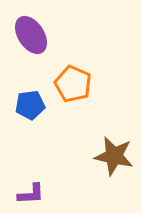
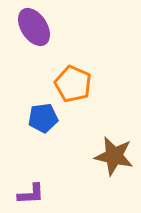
purple ellipse: moved 3 px right, 8 px up
blue pentagon: moved 13 px right, 13 px down
